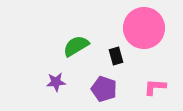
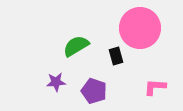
pink circle: moved 4 px left
purple pentagon: moved 10 px left, 2 px down
